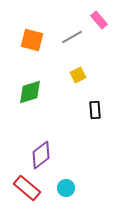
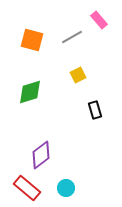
black rectangle: rotated 12 degrees counterclockwise
